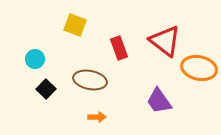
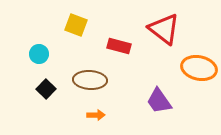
yellow square: moved 1 px right
red triangle: moved 1 px left, 12 px up
red rectangle: moved 2 px up; rotated 55 degrees counterclockwise
cyan circle: moved 4 px right, 5 px up
brown ellipse: rotated 8 degrees counterclockwise
orange arrow: moved 1 px left, 2 px up
